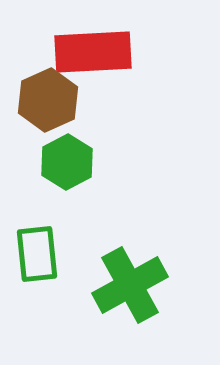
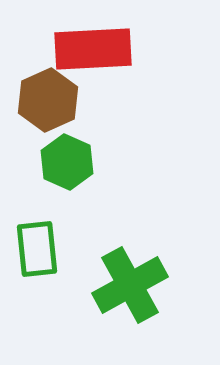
red rectangle: moved 3 px up
green hexagon: rotated 8 degrees counterclockwise
green rectangle: moved 5 px up
